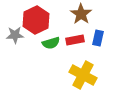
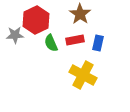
brown star: moved 1 px left
blue rectangle: moved 5 px down
green semicircle: rotated 84 degrees clockwise
